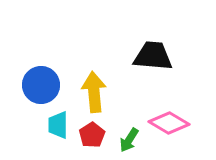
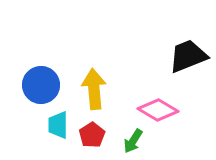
black trapezoid: moved 35 px right; rotated 27 degrees counterclockwise
yellow arrow: moved 3 px up
pink diamond: moved 11 px left, 13 px up
green arrow: moved 4 px right, 1 px down
